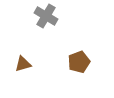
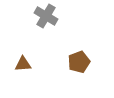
brown triangle: rotated 12 degrees clockwise
